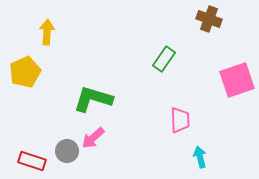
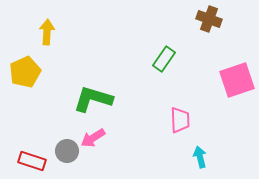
pink arrow: rotated 10 degrees clockwise
